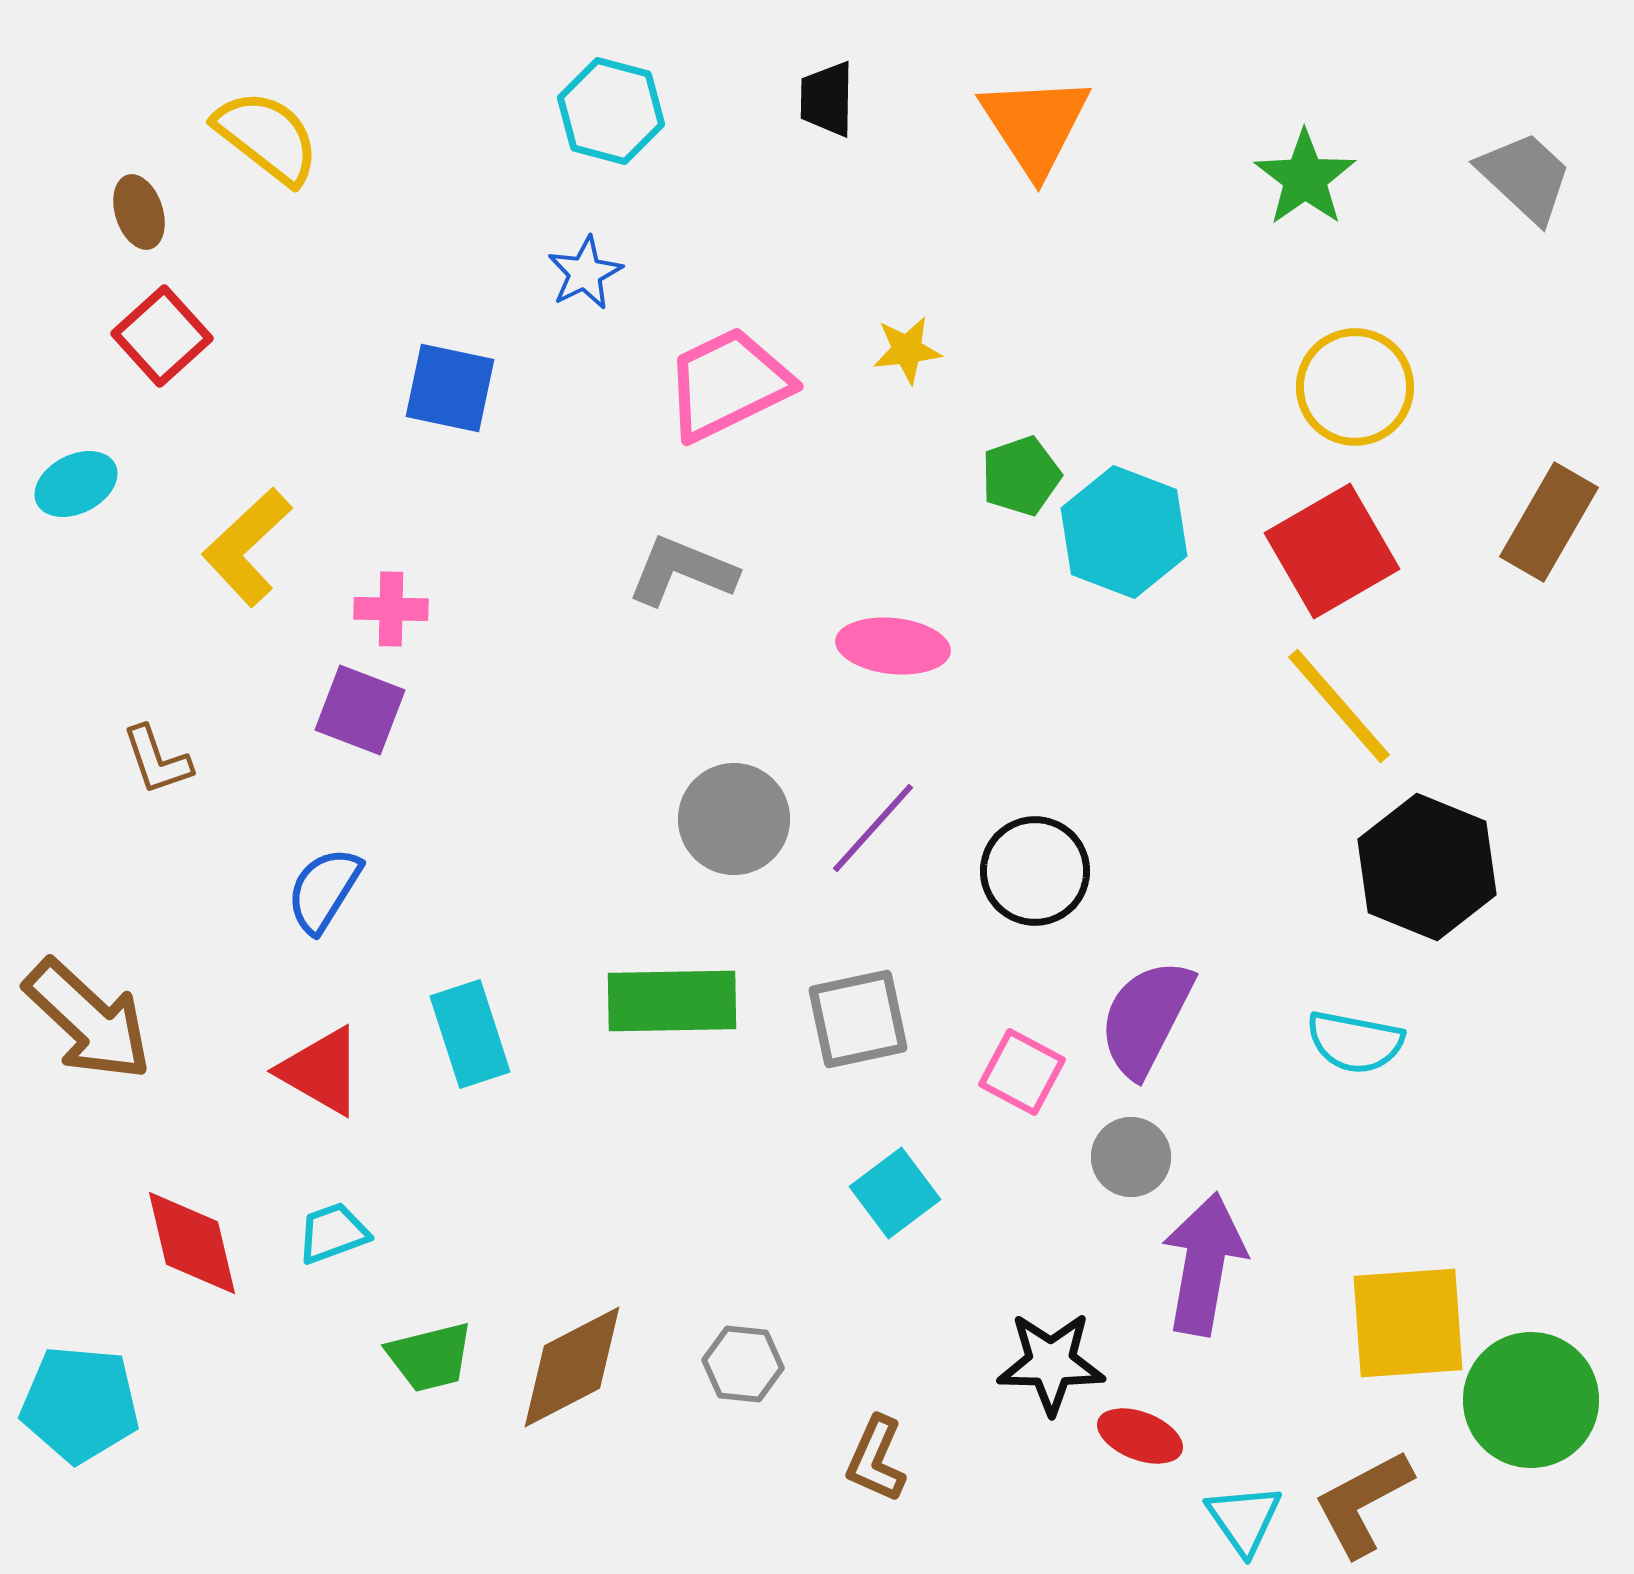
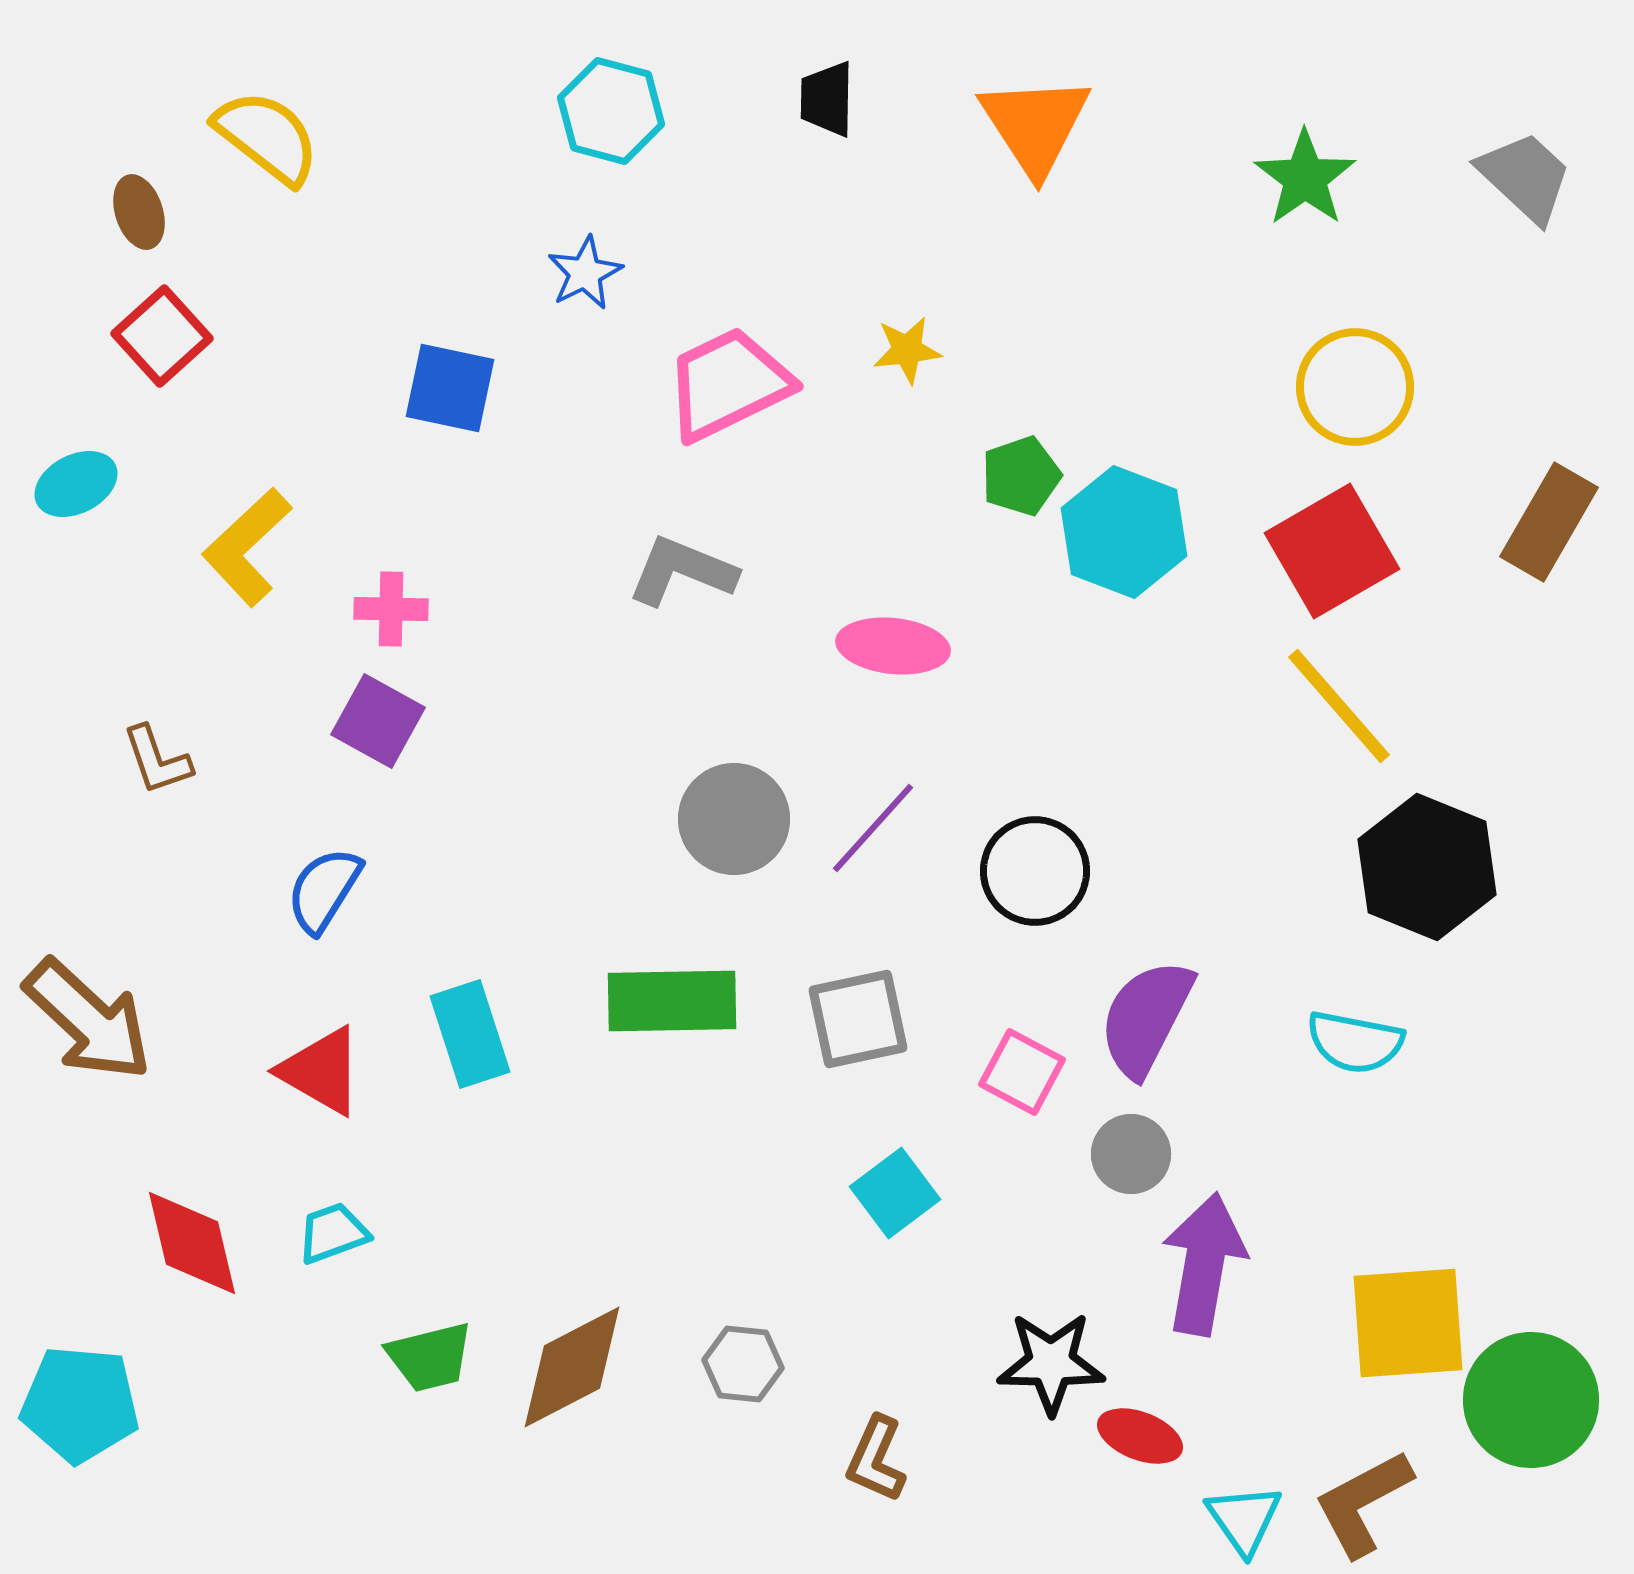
purple square at (360, 710): moved 18 px right, 11 px down; rotated 8 degrees clockwise
gray circle at (1131, 1157): moved 3 px up
